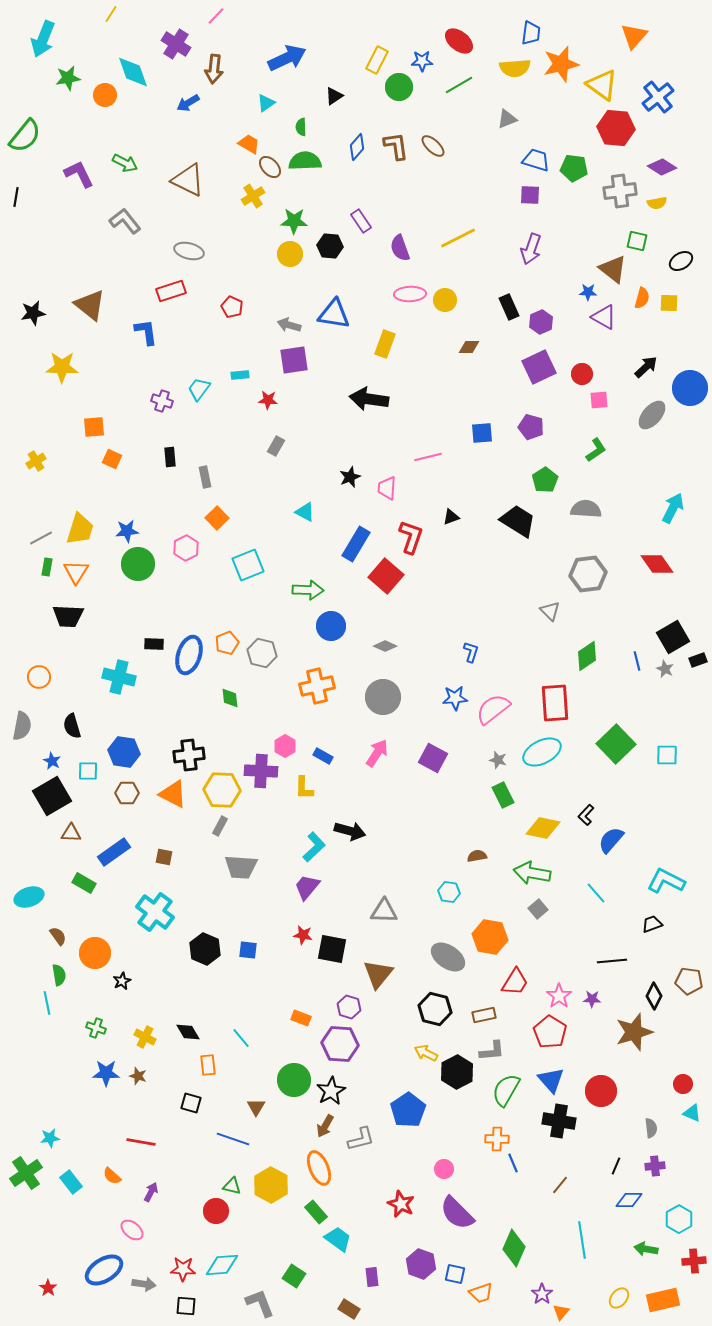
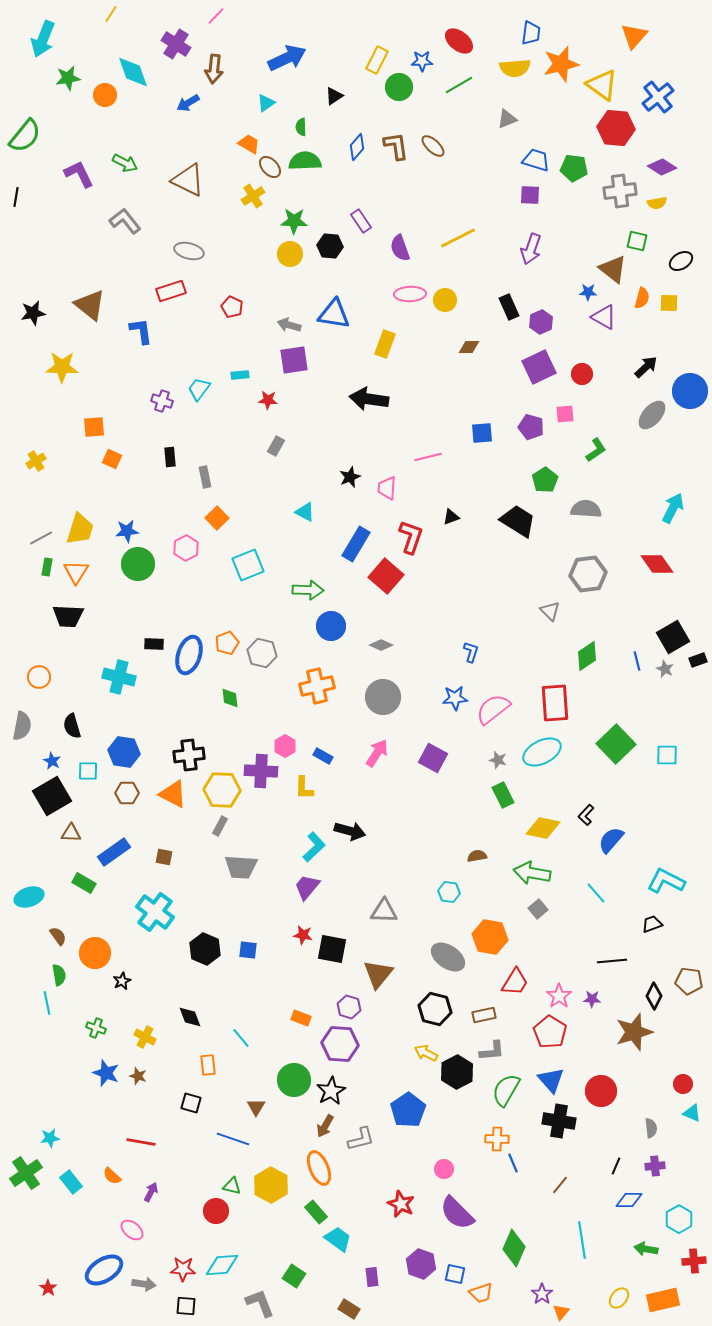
blue L-shape at (146, 332): moved 5 px left, 1 px up
blue circle at (690, 388): moved 3 px down
pink square at (599, 400): moved 34 px left, 14 px down
gray diamond at (385, 646): moved 4 px left, 1 px up
black diamond at (188, 1032): moved 2 px right, 15 px up; rotated 10 degrees clockwise
blue star at (106, 1073): rotated 20 degrees clockwise
